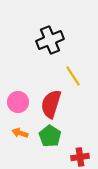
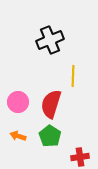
yellow line: rotated 35 degrees clockwise
orange arrow: moved 2 px left, 3 px down
